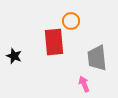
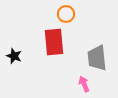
orange circle: moved 5 px left, 7 px up
